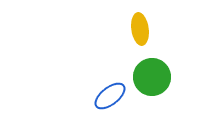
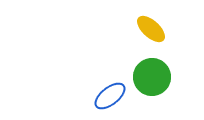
yellow ellipse: moved 11 px right; rotated 40 degrees counterclockwise
